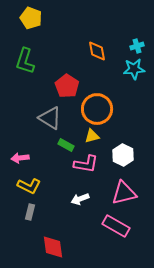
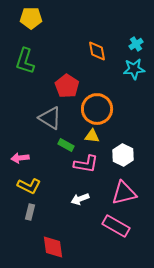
yellow pentagon: rotated 20 degrees counterclockwise
cyan cross: moved 1 px left, 2 px up; rotated 16 degrees counterclockwise
yellow triangle: rotated 21 degrees clockwise
